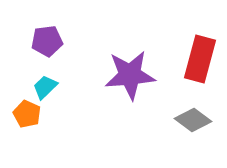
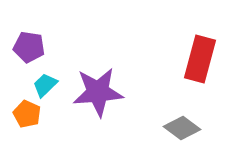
purple pentagon: moved 18 px left, 6 px down; rotated 16 degrees clockwise
purple star: moved 32 px left, 17 px down
cyan trapezoid: moved 2 px up
gray diamond: moved 11 px left, 8 px down
